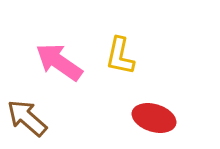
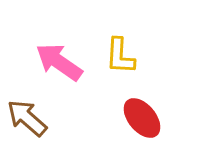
yellow L-shape: rotated 9 degrees counterclockwise
red ellipse: moved 12 px left; rotated 33 degrees clockwise
